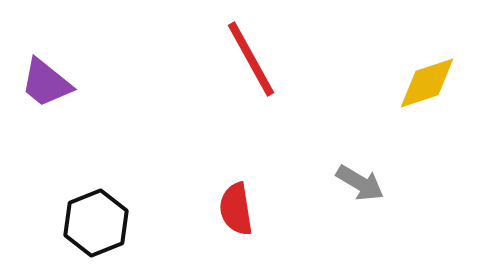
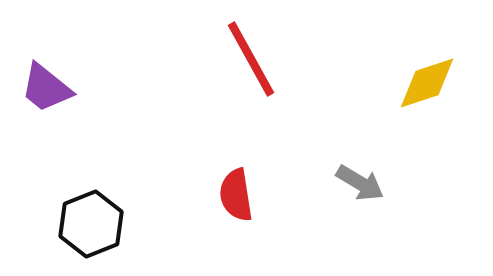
purple trapezoid: moved 5 px down
red semicircle: moved 14 px up
black hexagon: moved 5 px left, 1 px down
